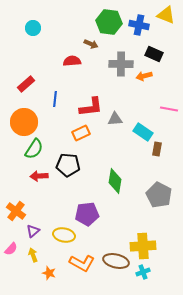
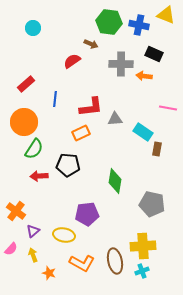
red semicircle: rotated 30 degrees counterclockwise
orange arrow: rotated 21 degrees clockwise
pink line: moved 1 px left, 1 px up
gray pentagon: moved 7 px left, 9 px down; rotated 15 degrees counterclockwise
brown ellipse: moved 1 px left; rotated 65 degrees clockwise
cyan cross: moved 1 px left, 1 px up
